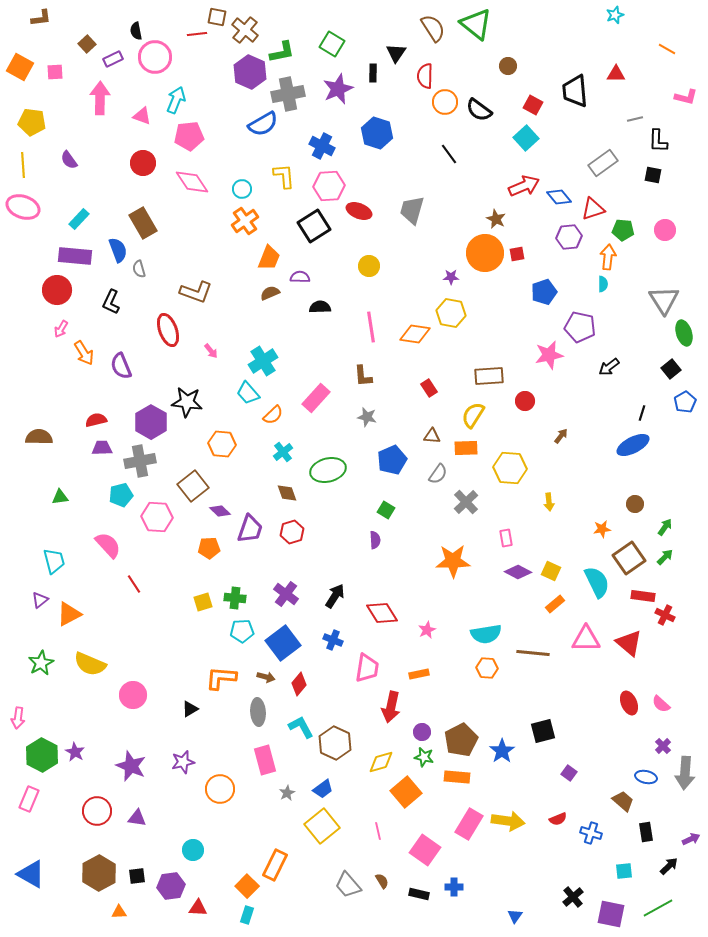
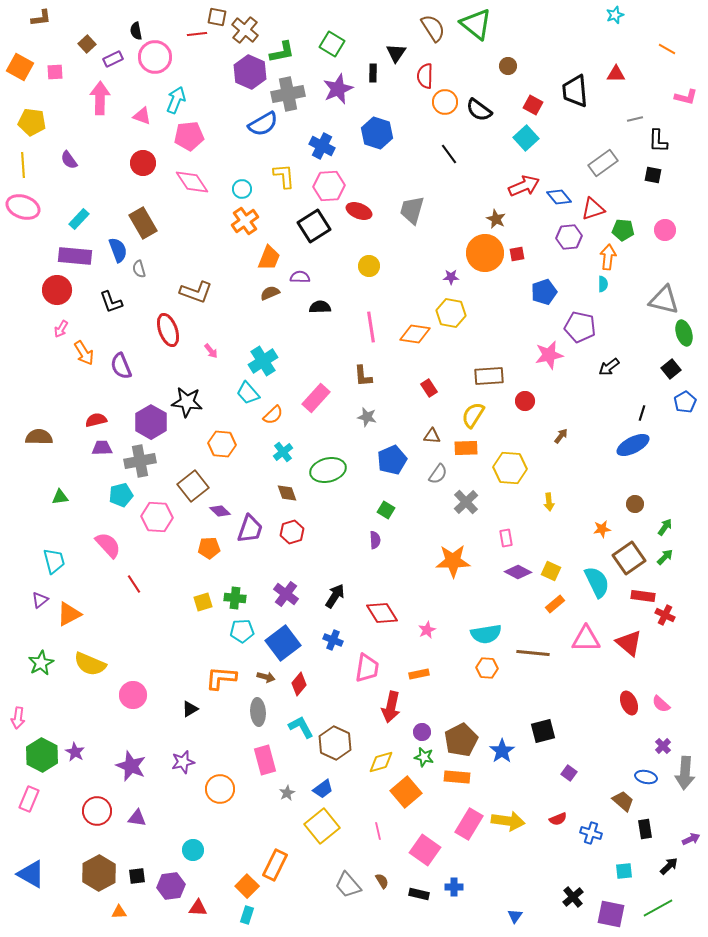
gray triangle at (664, 300): rotated 44 degrees counterclockwise
black L-shape at (111, 302): rotated 45 degrees counterclockwise
black rectangle at (646, 832): moved 1 px left, 3 px up
